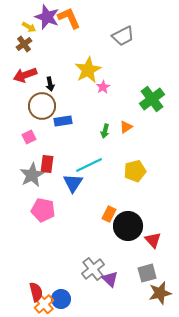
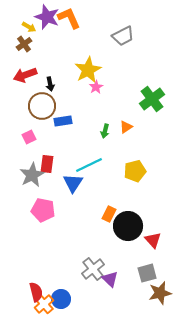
pink star: moved 7 px left
